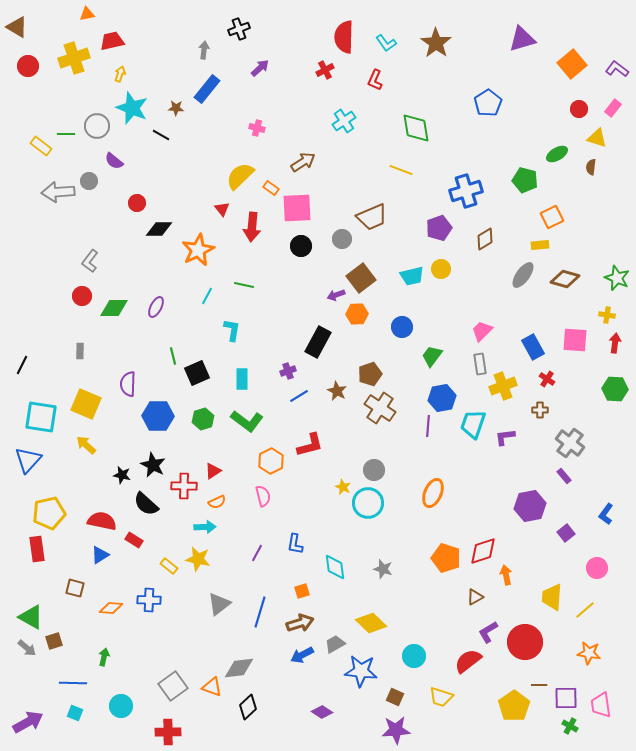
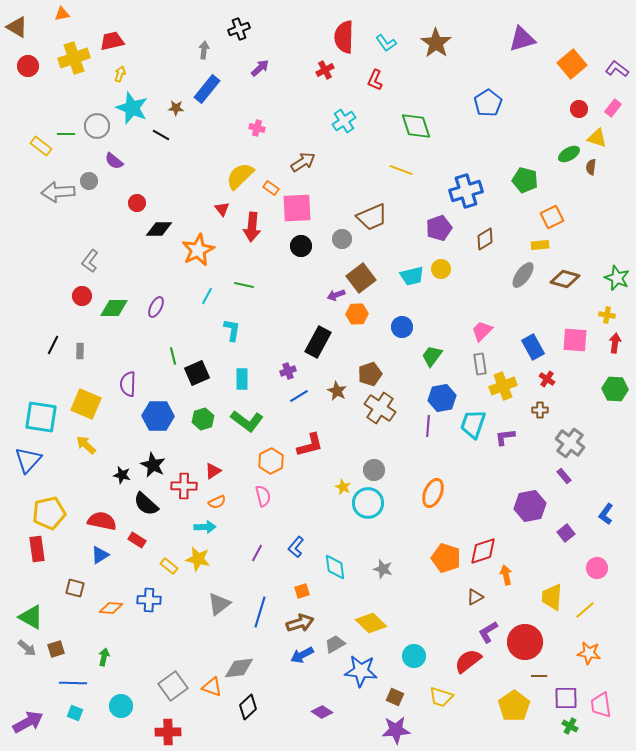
orange triangle at (87, 14): moved 25 px left
green diamond at (416, 128): moved 2 px up; rotated 8 degrees counterclockwise
green ellipse at (557, 154): moved 12 px right
black line at (22, 365): moved 31 px right, 20 px up
red rectangle at (134, 540): moved 3 px right
blue L-shape at (295, 544): moved 1 px right, 3 px down; rotated 30 degrees clockwise
brown square at (54, 641): moved 2 px right, 8 px down
brown line at (539, 685): moved 9 px up
